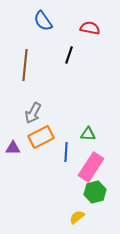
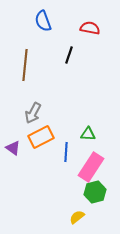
blue semicircle: rotated 15 degrees clockwise
purple triangle: rotated 35 degrees clockwise
